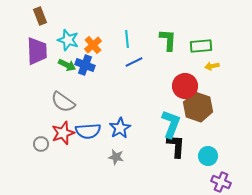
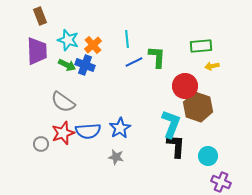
green L-shape: moved 11 px left, 17 px down
